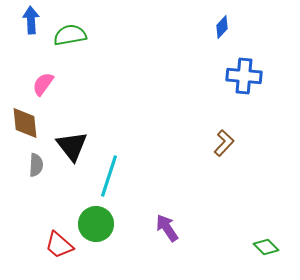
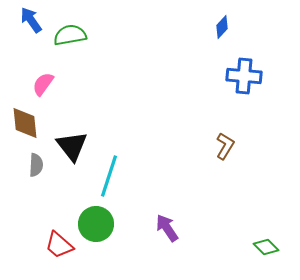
blue arrow: rotated 32 degrees counterclockwise
brown L-shape: moved 1 px right, 3 px down; rotated 12 degrees counterclockwise
